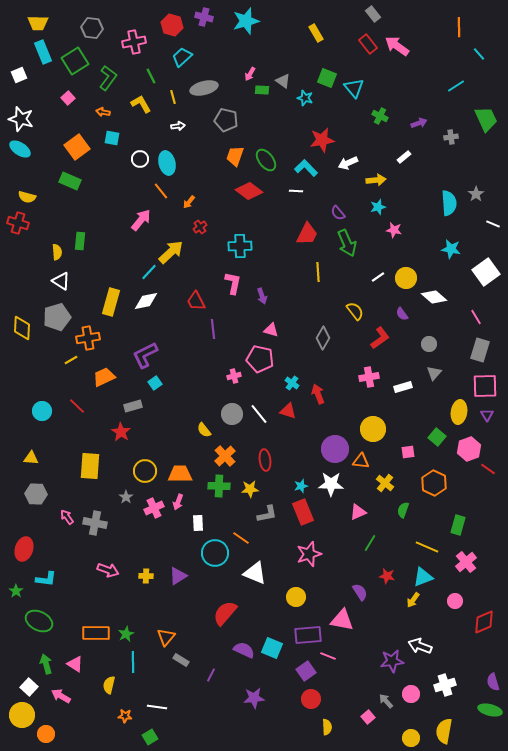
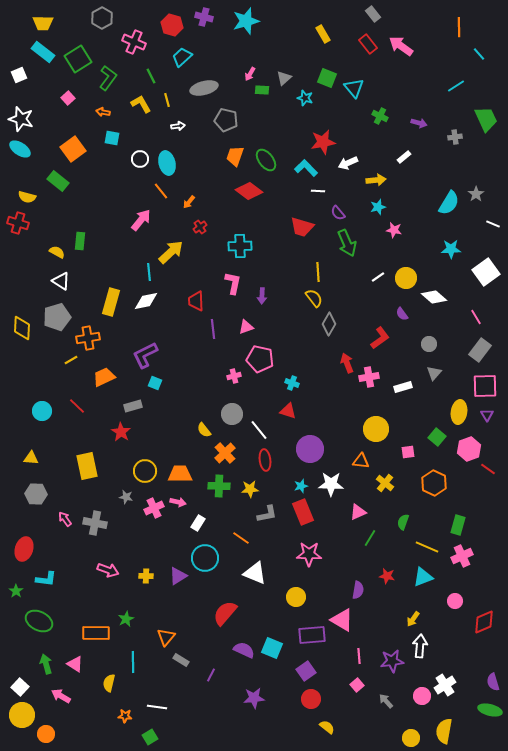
yellow trapezoid at (38, 23): moved 5 px right
gray hexagon at (92, 28): moved 10 px right, 10 px up; rotated 25 degrees clockwise
yellow rectangle at (316, 33): moved 7 px right, 1 px down
pink cross at (134, 42): rotated 35 degrees clockwise
pink arrow at (397, 46): moved 4 px right
cyan rectangle at (43, 52): rotated 30 degrees counterclockwise
green square at (75, 61): moved 3 px right, 2 px up
gray triangle at (283, 81): moved 1 px right, 3 px up; rotated 42 degrees clockwise
yellow line at (173, 97): moved 6 px left, 3 px down
purple arrow at (419, 123): rotated 35 degrees clockwise
gray cross at (451, 137): moved 4 px right
red star at (322, 140): moved 1 px right, 2 px down
orange square at (77, 147): moved 4 px left, 2 px down
green rectangle at (70, 181): moved 12 px left; rotated 15 degrees clockwise
white line at (296, 191): moved 22 px right
cyan semicircle at (449, 203): rotated 35 degrees clockwise
red trapezoid at (307, 234): moved 5 px left, 7 px up; rotated 80 degrees clockwise
cyan star at (451, 249): rotated 12 degrees counterclockwise
yellow semicircle at (57, 252): rotated 56 degrees counterclockwise
cyan line at (149, 272): rotated 48 degrees counterclockwise
purple arrow at (262, 296): rotated 21 degrees clockwise
red trapezoid at (196, 301): rotated 25 degrees clockwise
yellow semicircle at (355, 311): moved 41 px left, 13 px up
pink triangle at (271, 330): moved 25 px left, 3 px up; rotated 35 degrees counterclockwise
gray diamond at (323, 338): moved 6 px right, 14 px up
gray rectangle at (480, 350): rotated 20 degrees clockwise
cyan square at (155, 383): rotated 32 degrees counterclockwise
cyan cross at (292, 383): rotated 16 degrees counterclockwise
red arrow at (318, 394): moved 29 px right, 31 px up
white line at (259, 414): moved 16 px down
yellow circle at (373, 429): moved 3 px right
purple circle at (335, 449): moved 25 px left
orange cross at (225, 456): moved 3 px up
yellow rectangle at (90, 466): moved 3 px left; rotated 16 degrees counterclockwise
gray star at (126, 497): rotated 24 degrees counterclockwise
pink arrow at (178, 502): rotated 98 degrees counterclockwise
green semicircle at (403, 510): moved 12 px down
pink arrow at (67, 517): moved 2 px left, 2 px down
white rectangle at (198, 523): rotated 35 degrees clockwise
green line at (370, 543): moved 5 px up
cyan circle at (215, 553): moved 10 px left, 5 px down
pink star at (309, 554): rotated 20 degrees clockwise
pink cross at (466, 562): moved 4 px left, 6 px up; rotated 15 degrees clockwise
purple semicircle at (360, 592): moved 2 px left, 2 px up; rotated 42 degrees clockwise
yellow arrow at (413, 600): moved 19 px down
pink triangle at (342, 620): rotated 20 degrees clockwise
green star at (126, 634): moved 15 px up
purple rectangle at (308, 635): moved 4 px right
white arrow at (420, 646): rotated 75 degrees clockwise
pink line at (328, 656): moved 31 px right; rotated 63 degrees clockwise
yellow semicircle at (109, 685): moved 2 px up
white cross at (445, 685): rotated 15 degrees counterclockwise
white square at (29, 687): moved 9 px left
pink circle at (411, 694): moved 11 px right, 2 px down
pink square at (368, 717): moved 11 px left, 32 px up
yellow semicircle at (327, 727): rotated 49 degrees counterclockwise
